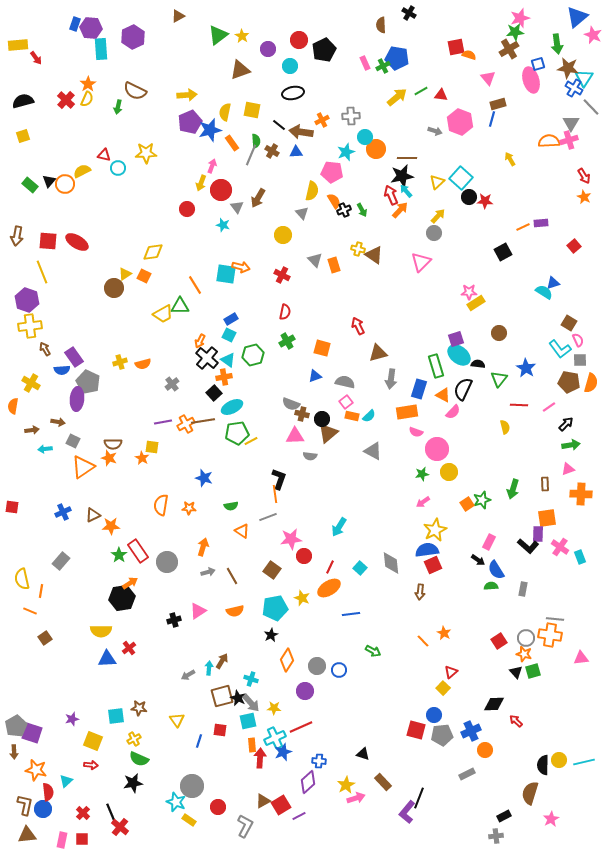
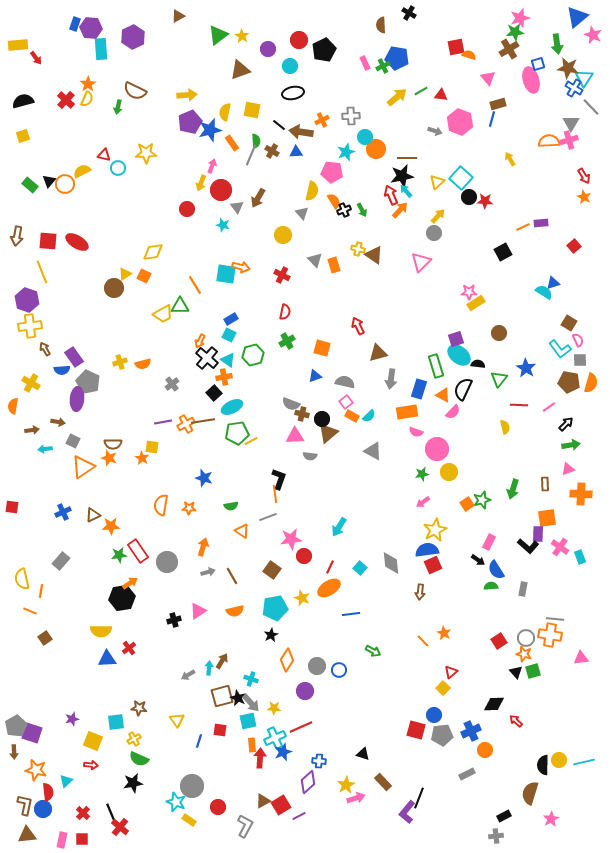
orange rectangle at (352, 416): rotated 16 degrees clockwise
green star at (119, 555): rotated 28 degrees clockwise
cyan square at (116, 716): moved 6 px down
